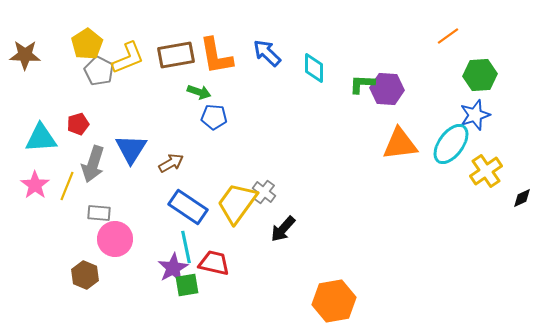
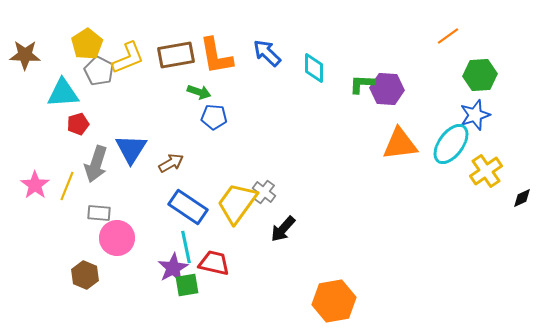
cyan triangle: moved 22 px right, 45 px up
gray arrow: moved 3 px right
pink circle: moved 2 px right, 1 px up
